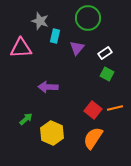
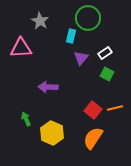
gray star: rotated 12 degrees clockwise
cyan rectangle: moved 16 px right
purple triangle: moved 4 px right, 10 px down
green arrow: rotated 72 degrees counterclockwise
